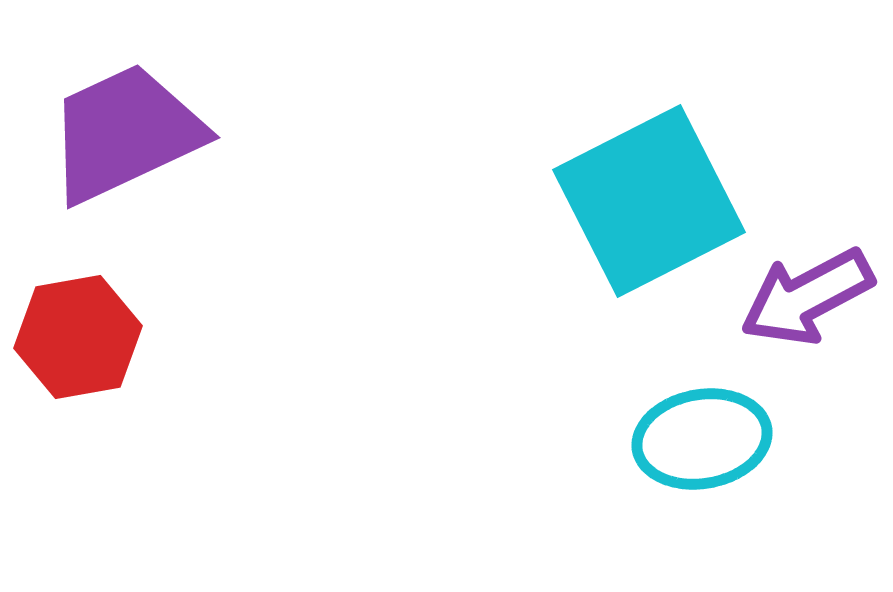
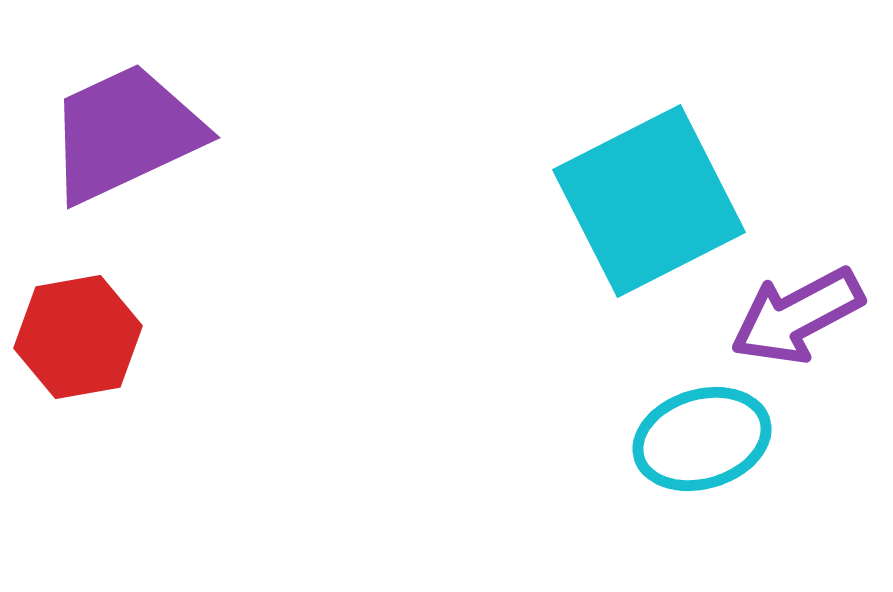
purple arrow: moved 10 px left, 19 px down
cyan ellipse: rotated 7 degrees counterclockwise
